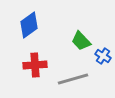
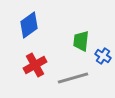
green trapezoid: rotated 50 degrees clockwise
red cross: rotated 25 degrees counterclockwise
gray line: moved 1 px up
